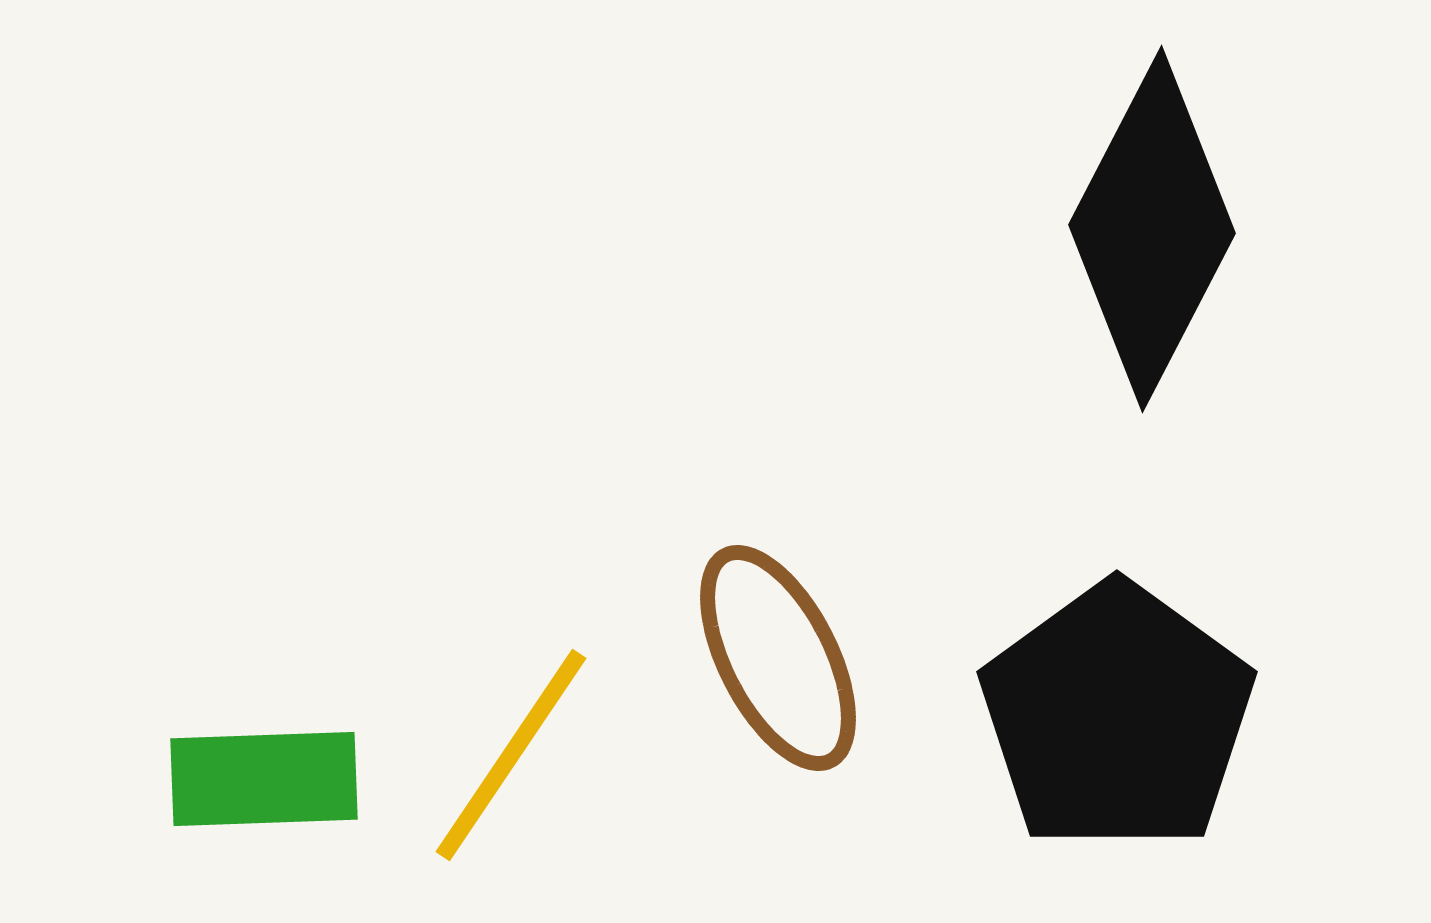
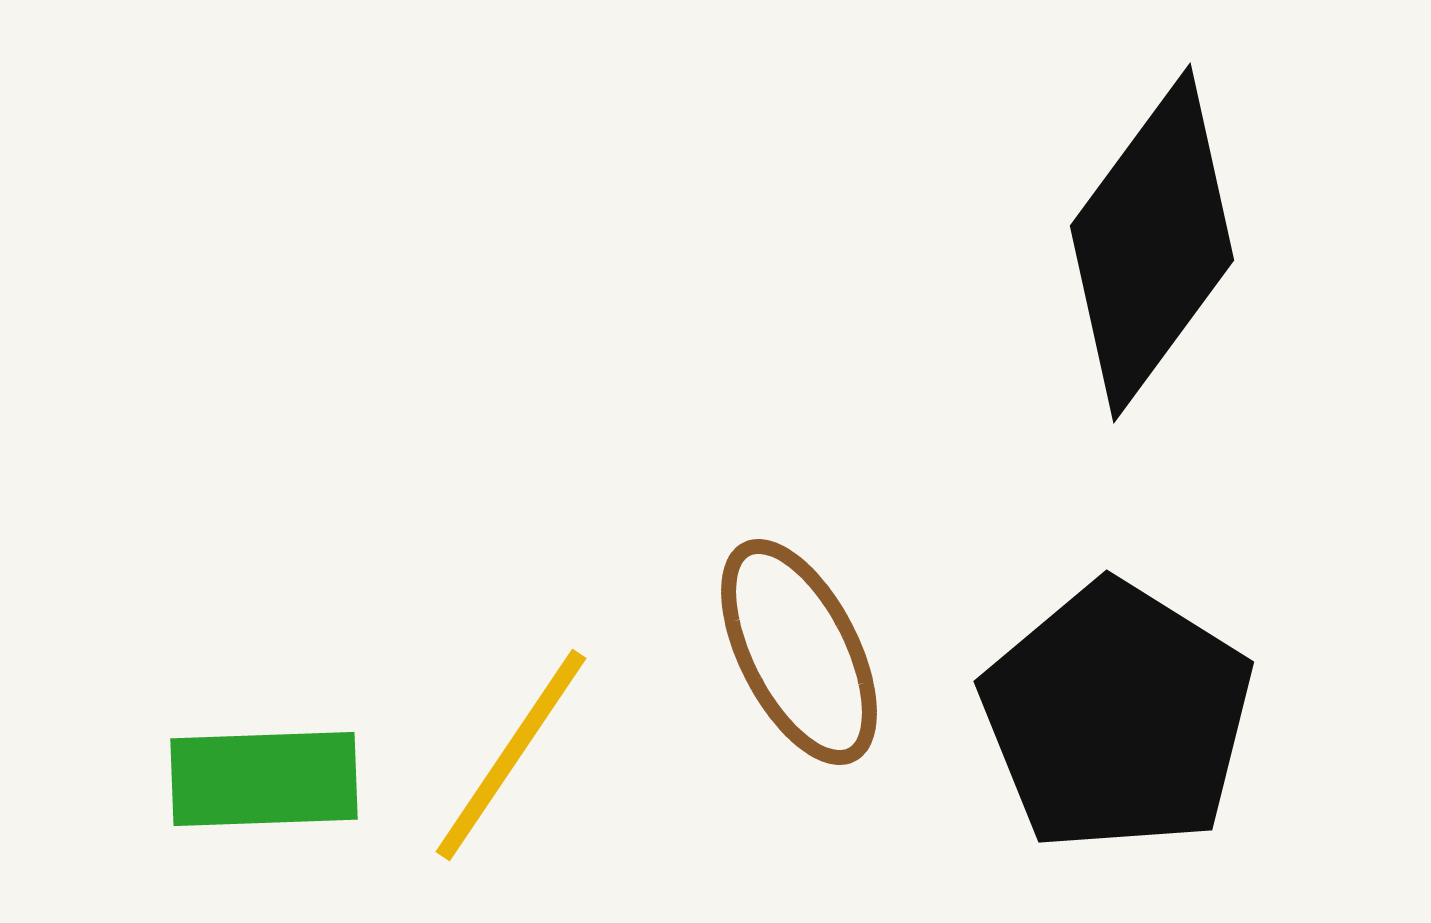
black diamond: moved 14 px down; rotated 9 degrees clockwise
brown ellipse: moved 21 px right, 6 px up
black pentagon: rotated 4 degrees counterclockwise
